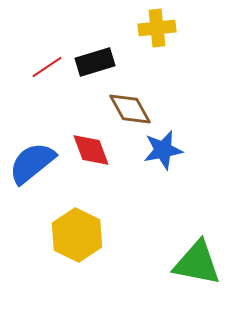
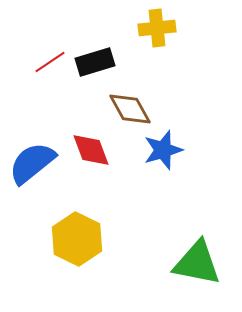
red line: moved 3 px right, 5 px up
blue star: rotated 6 degrees counterclockwise
yellow hexagon: moved 4 px down
